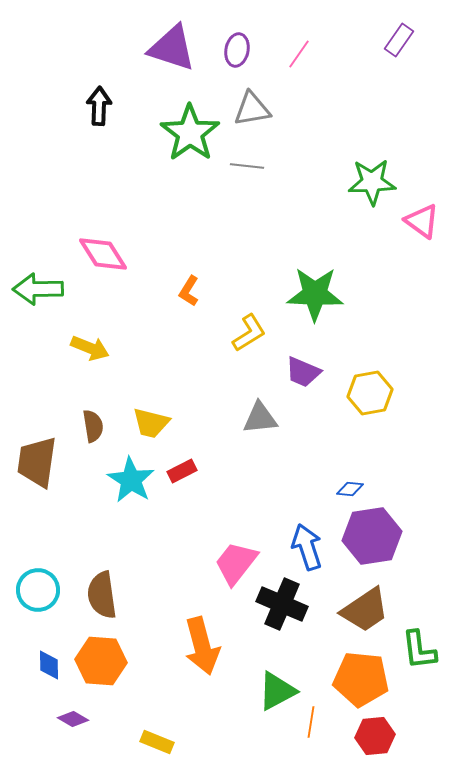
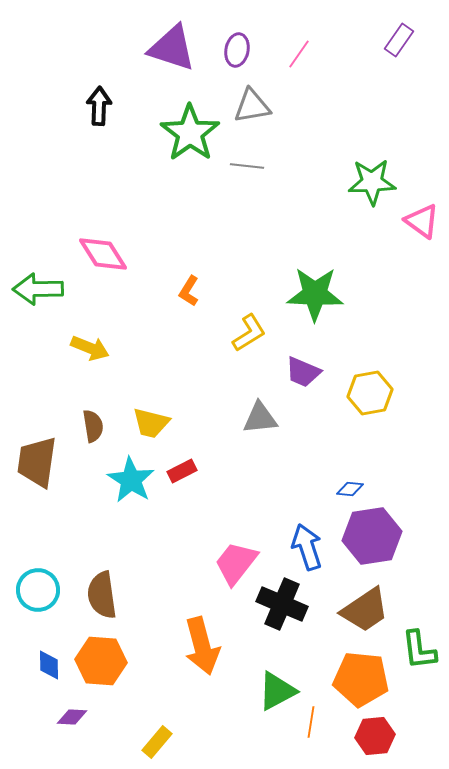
gray triangle at (252, 109): moved 3 px up
purple diamond at (73, 719): moved 1 px left, 2 px up; rotated 28 degrees counterclockwise
yellow rectangle at (157, 742): rotated 72 degrees counterclockwise
